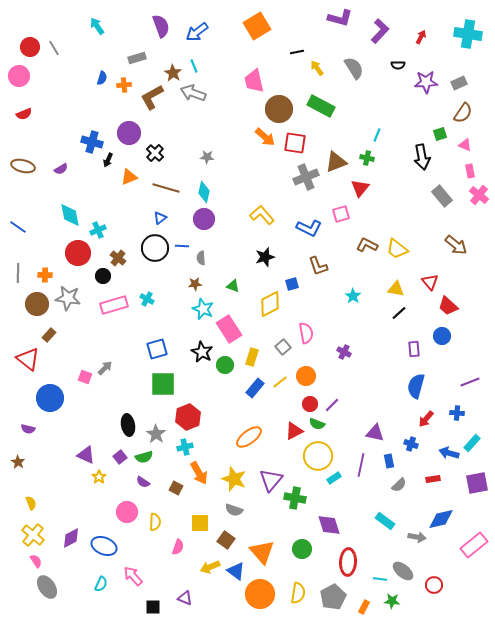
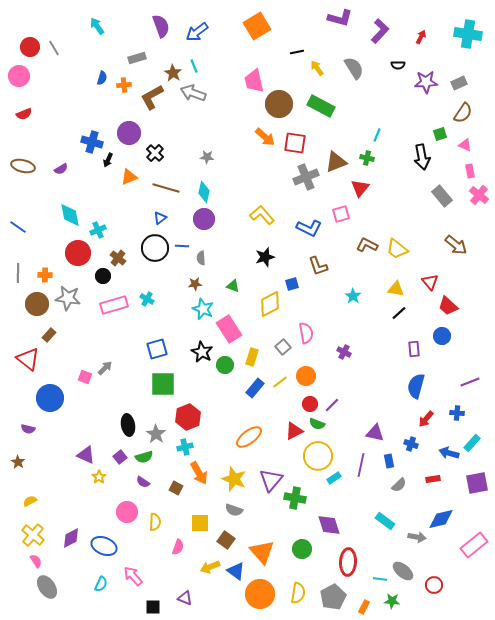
brown circle at (279, 109): moved 5 px up
yellow semicircle at (31, 503): moved 1 px left, 2 px up; rotated 96 degrees counterclockwise
